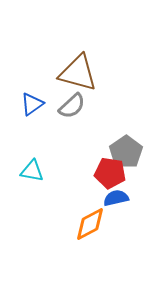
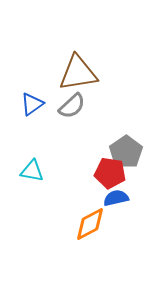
brown triangle: rotated 24 degrees counterclockwise
